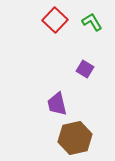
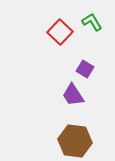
red square: moved 5 px right, 12 px down
purple trapezoid: moved 16 px right, 9 px up; rotated 20 degrees counterclockwise
brown hexagon: moved 3 px down; rotated 20 degrees clockwise
